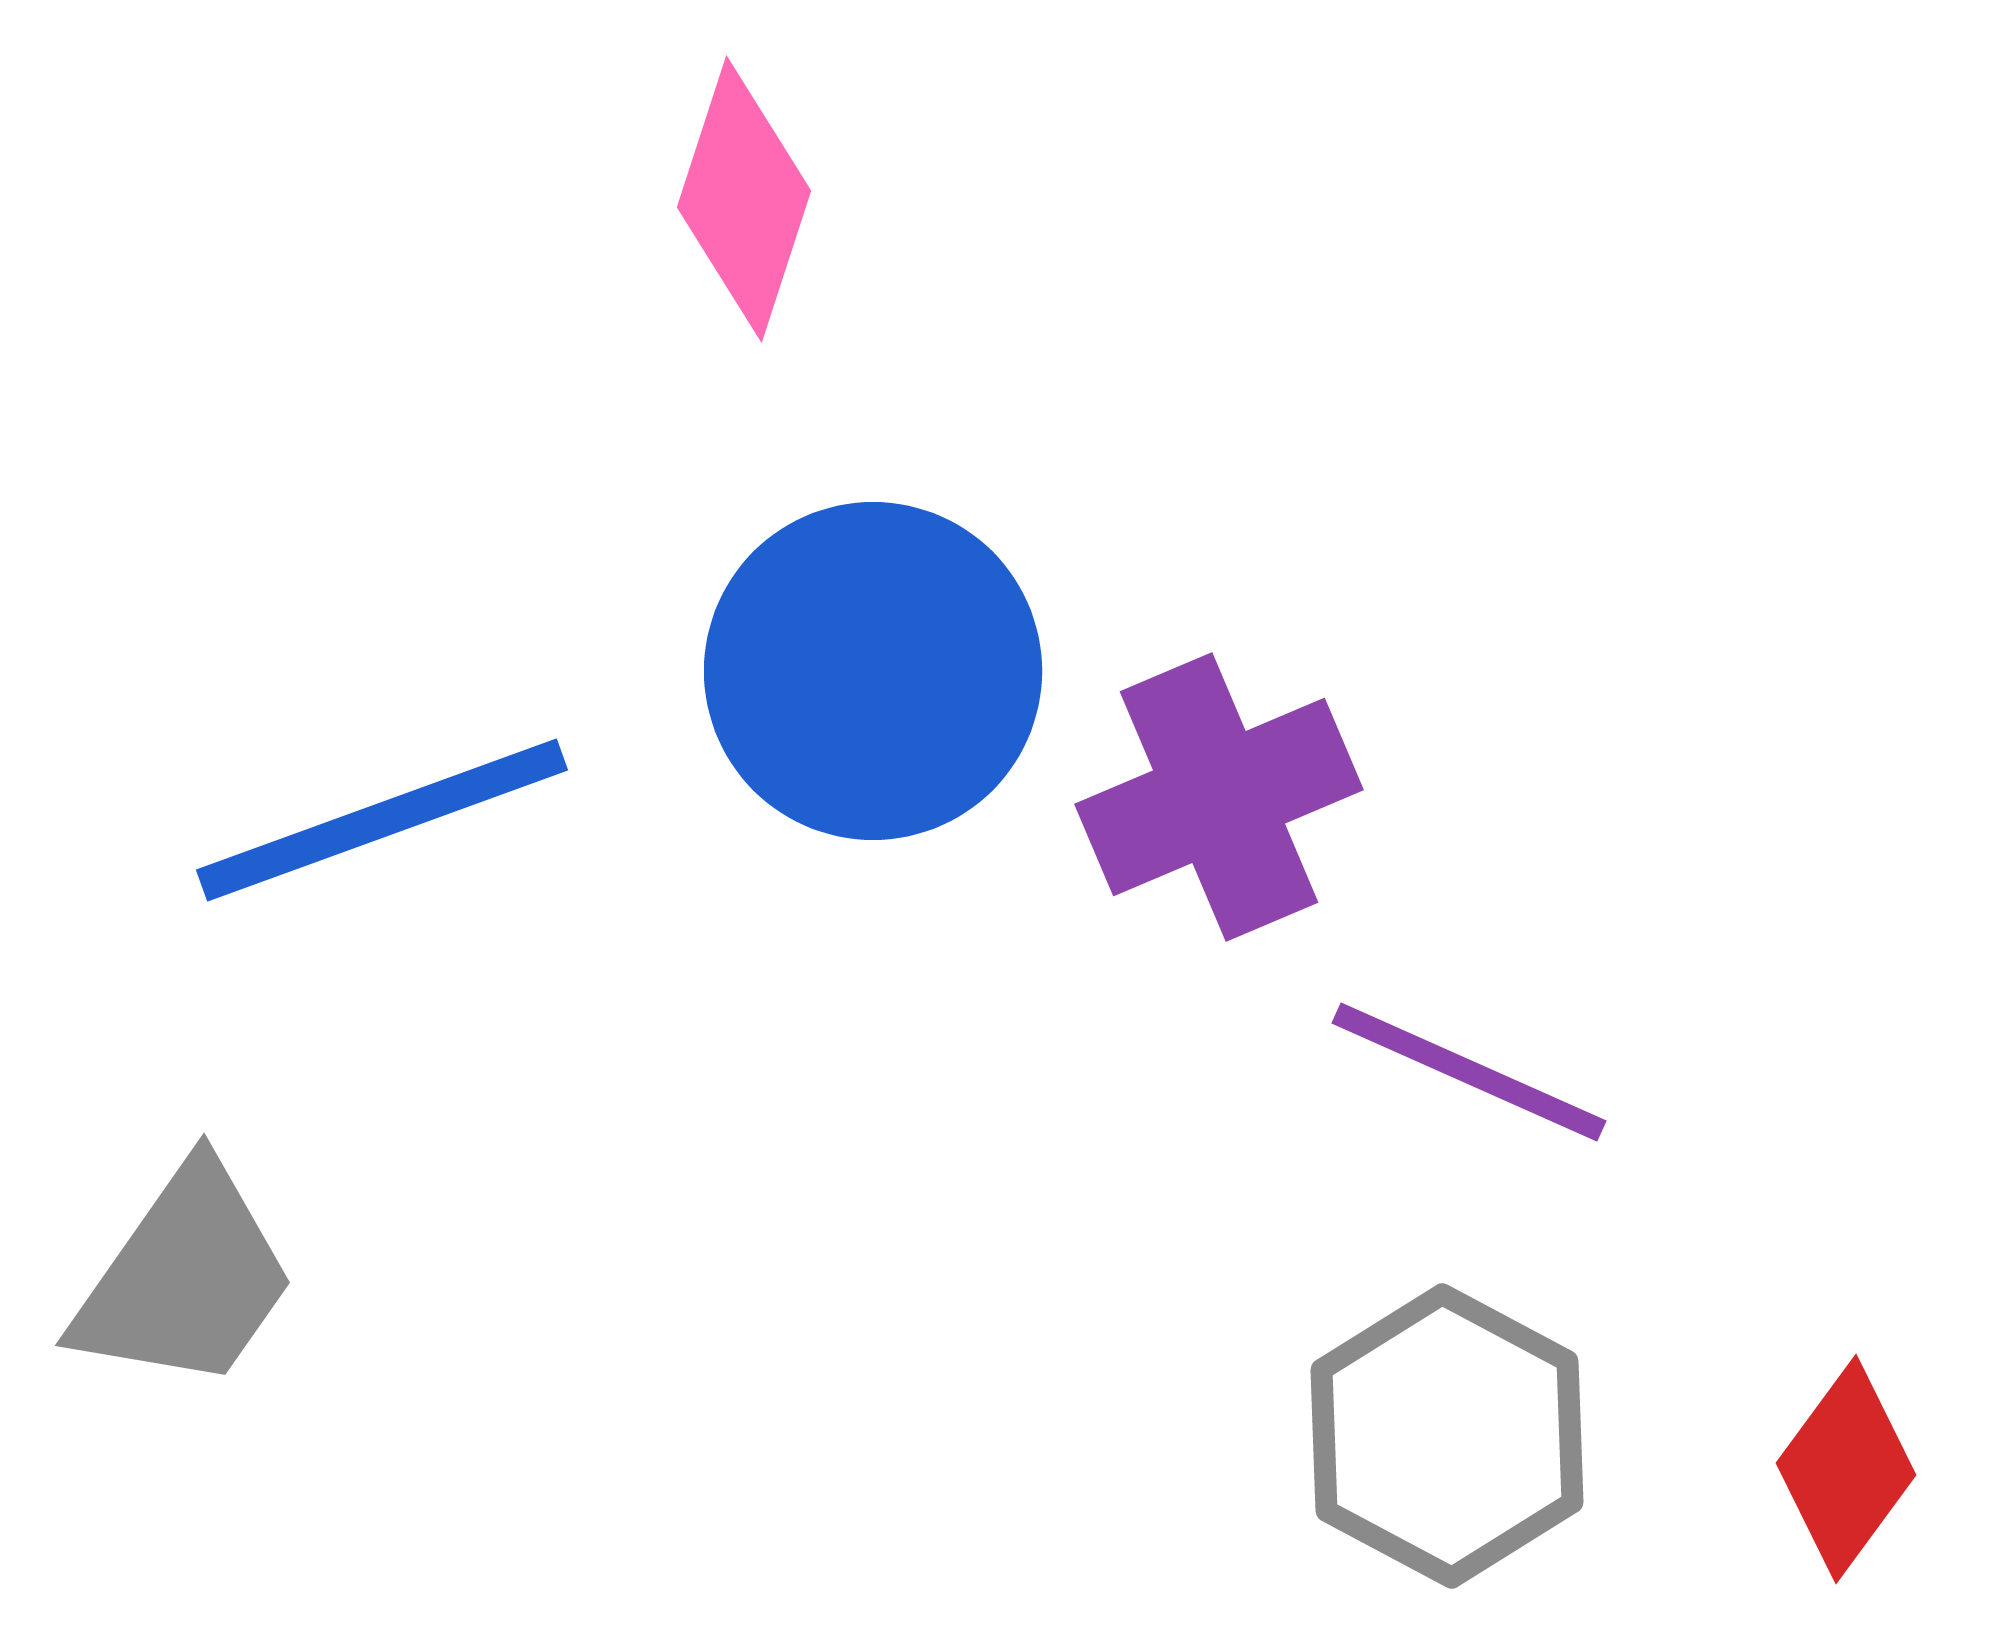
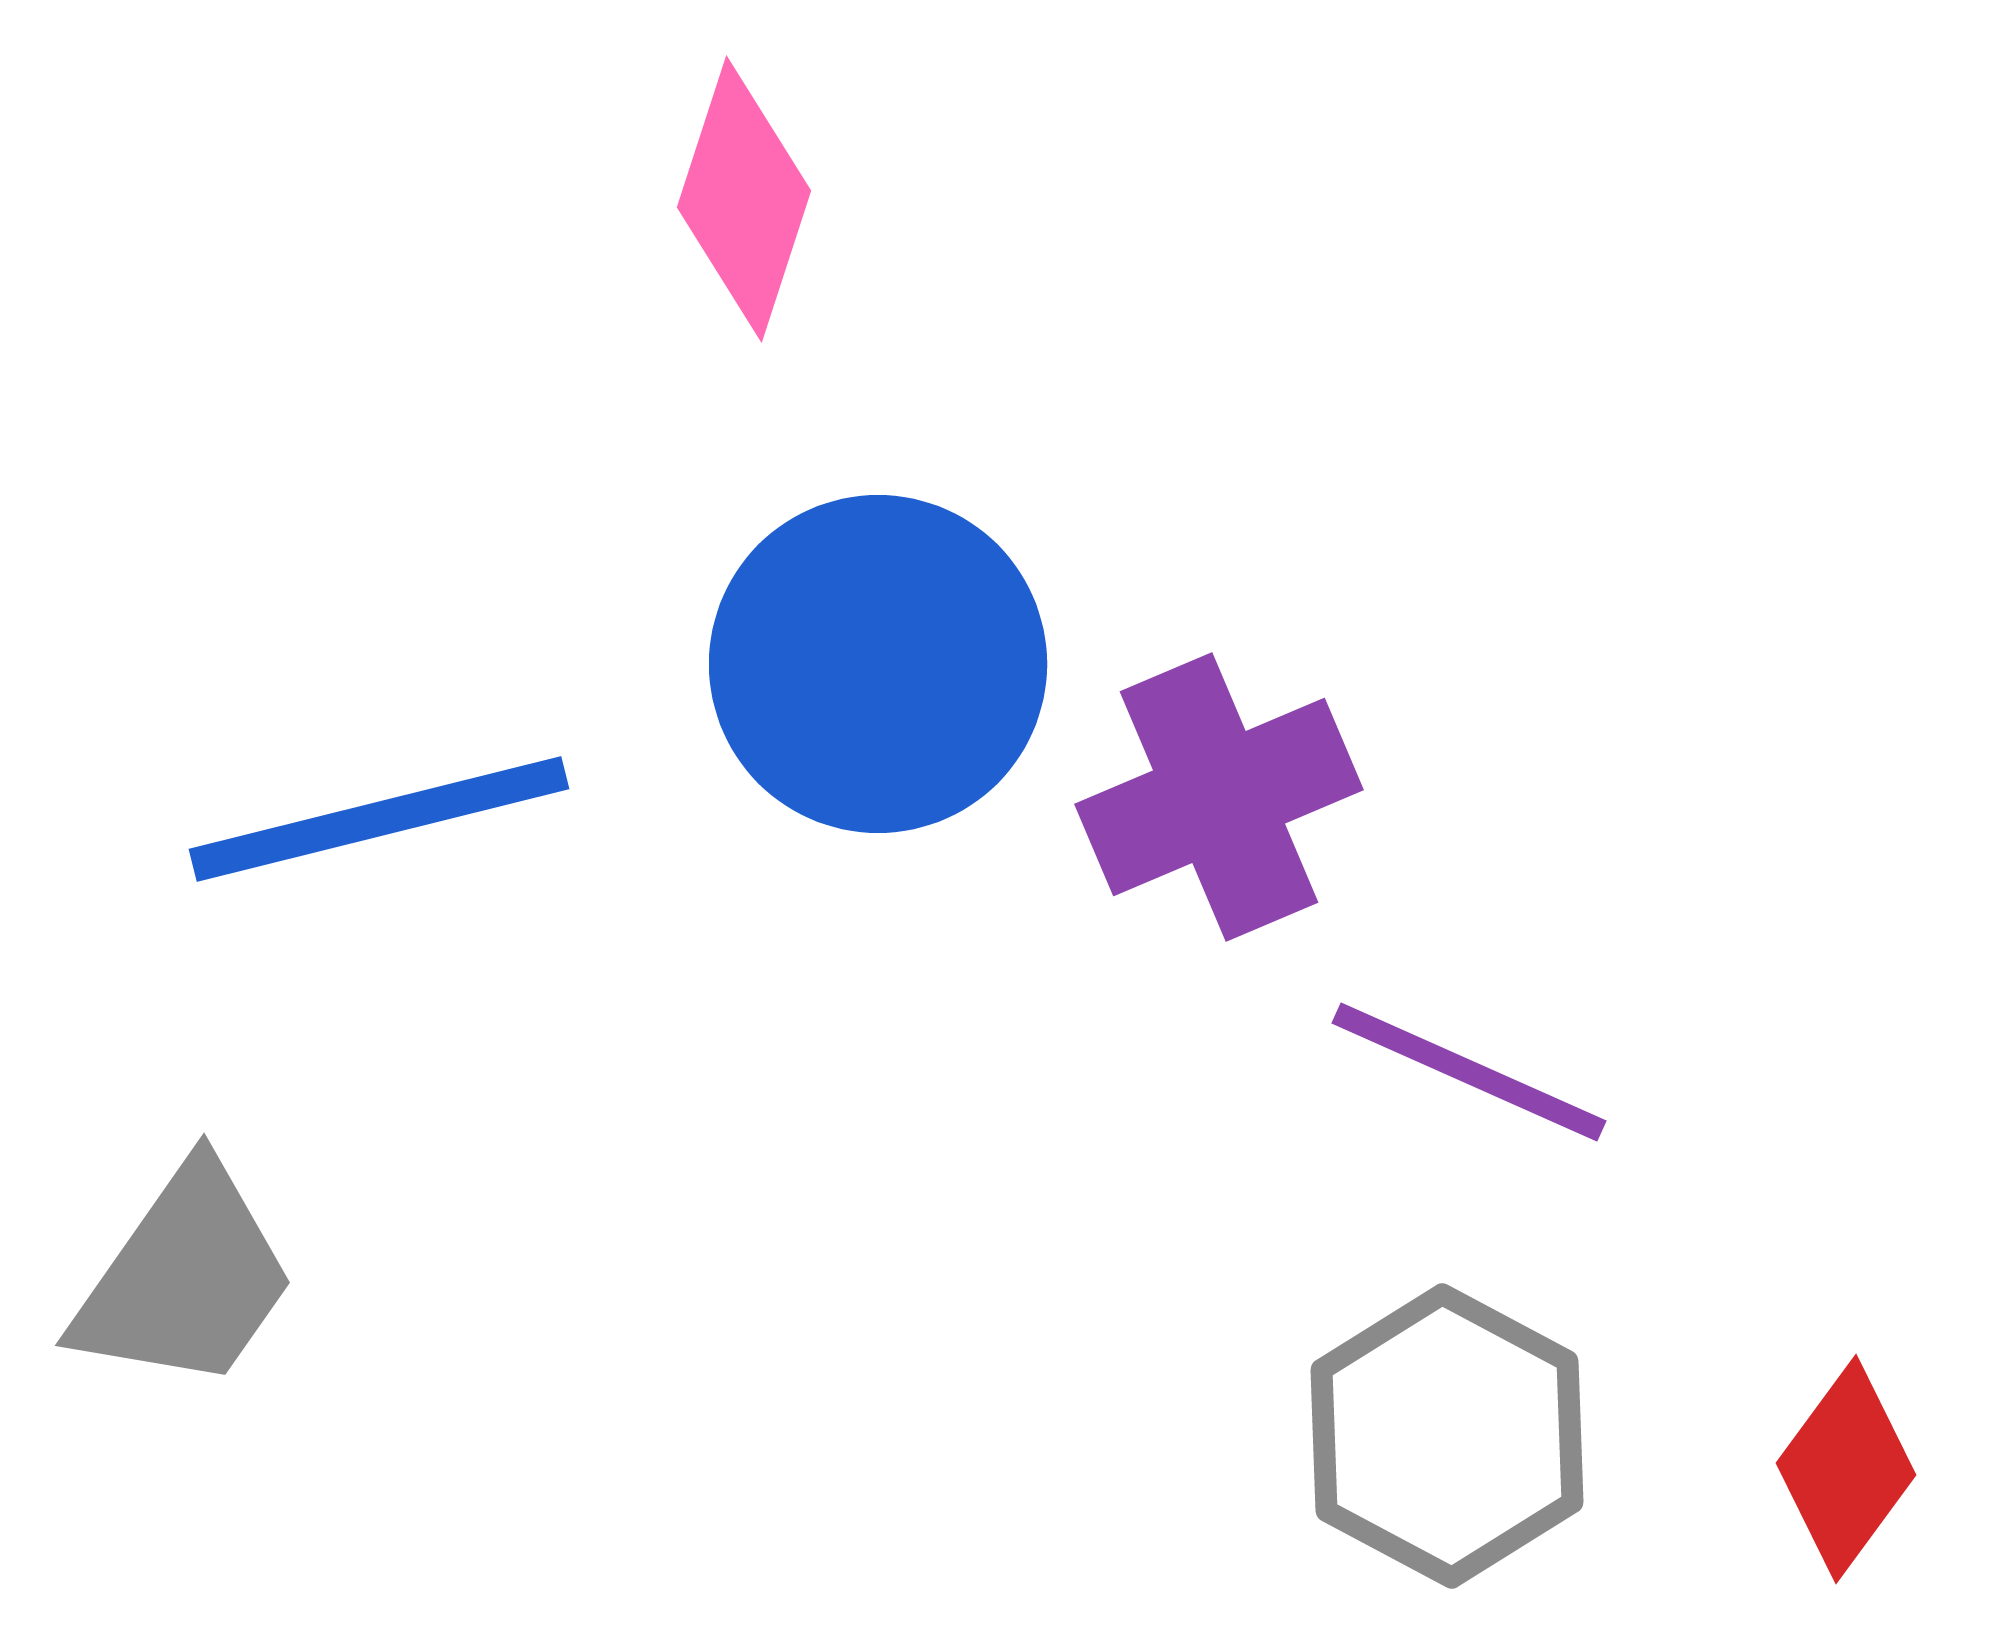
blue circle: moved 5 px right, 7 px up
blue line: moved 3 px left, 1 px up; rotated 6 degrees clockwise
